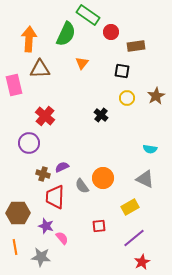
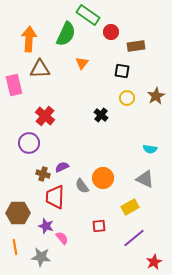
red star: moved 12 px right
